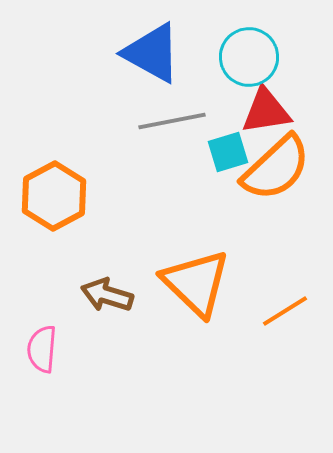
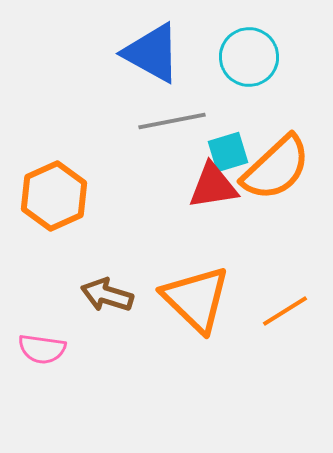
red triangle: moved 53 px left, 75 px down
orange hexagon: rotated 4 degrees clockwise
orange triangle: moved 16 px down
pink semicircle: rotated 87 degrees counterclockwise
